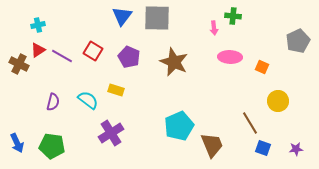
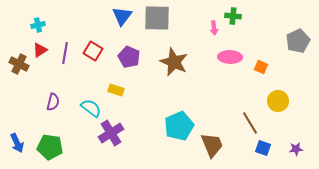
red triangle: moved 2 px right
purple line: moved 3 px right, 3 px up; rotated 70 degrees clockwise
orange square: moved 1 px left
cyan semicircle: moved 3 px right, 8 px down
green pentagon: moved 2 px left, 1 px down
